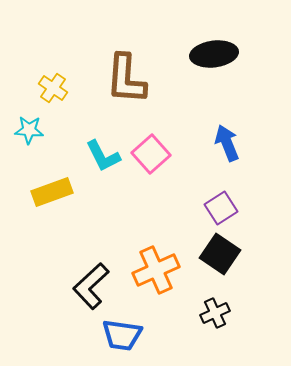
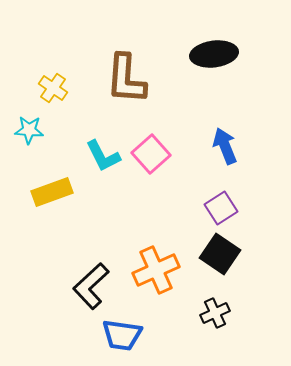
blue arrow: moved 2 px left, 3 px down
